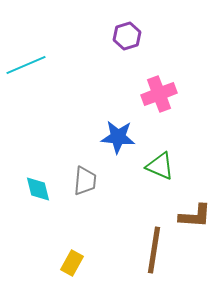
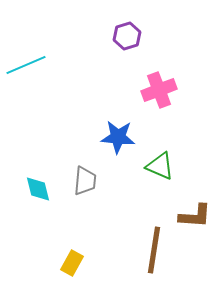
pink cross: moved 4 px up
